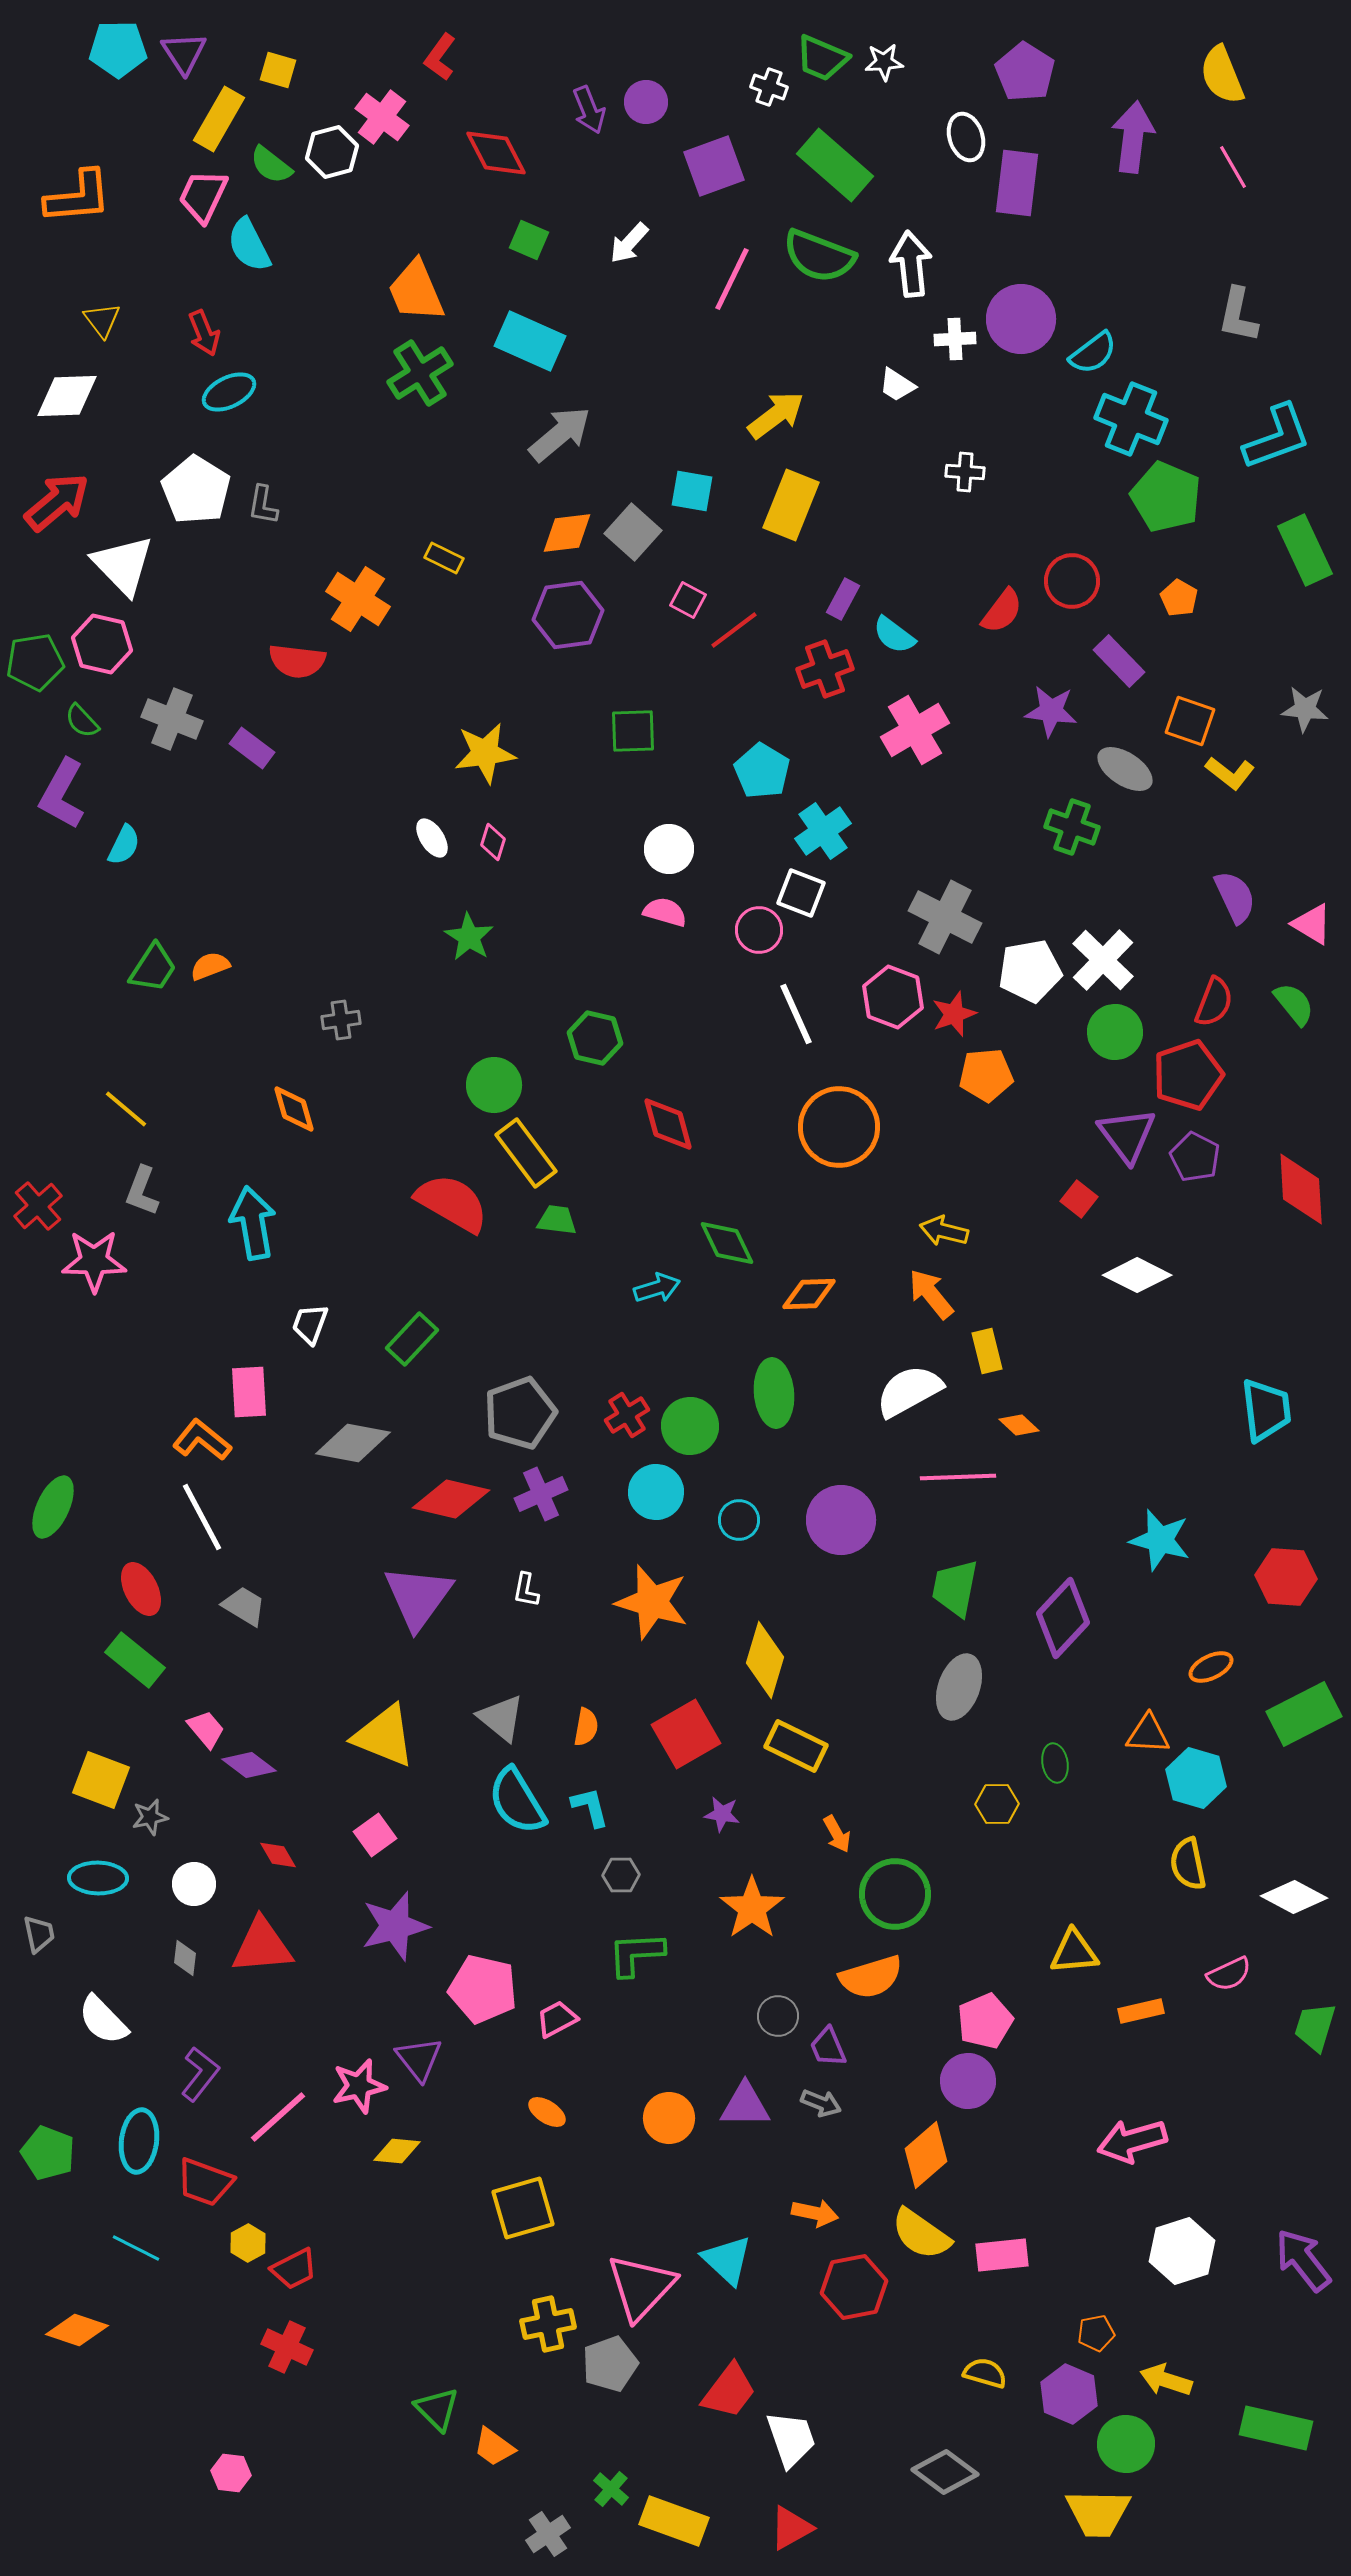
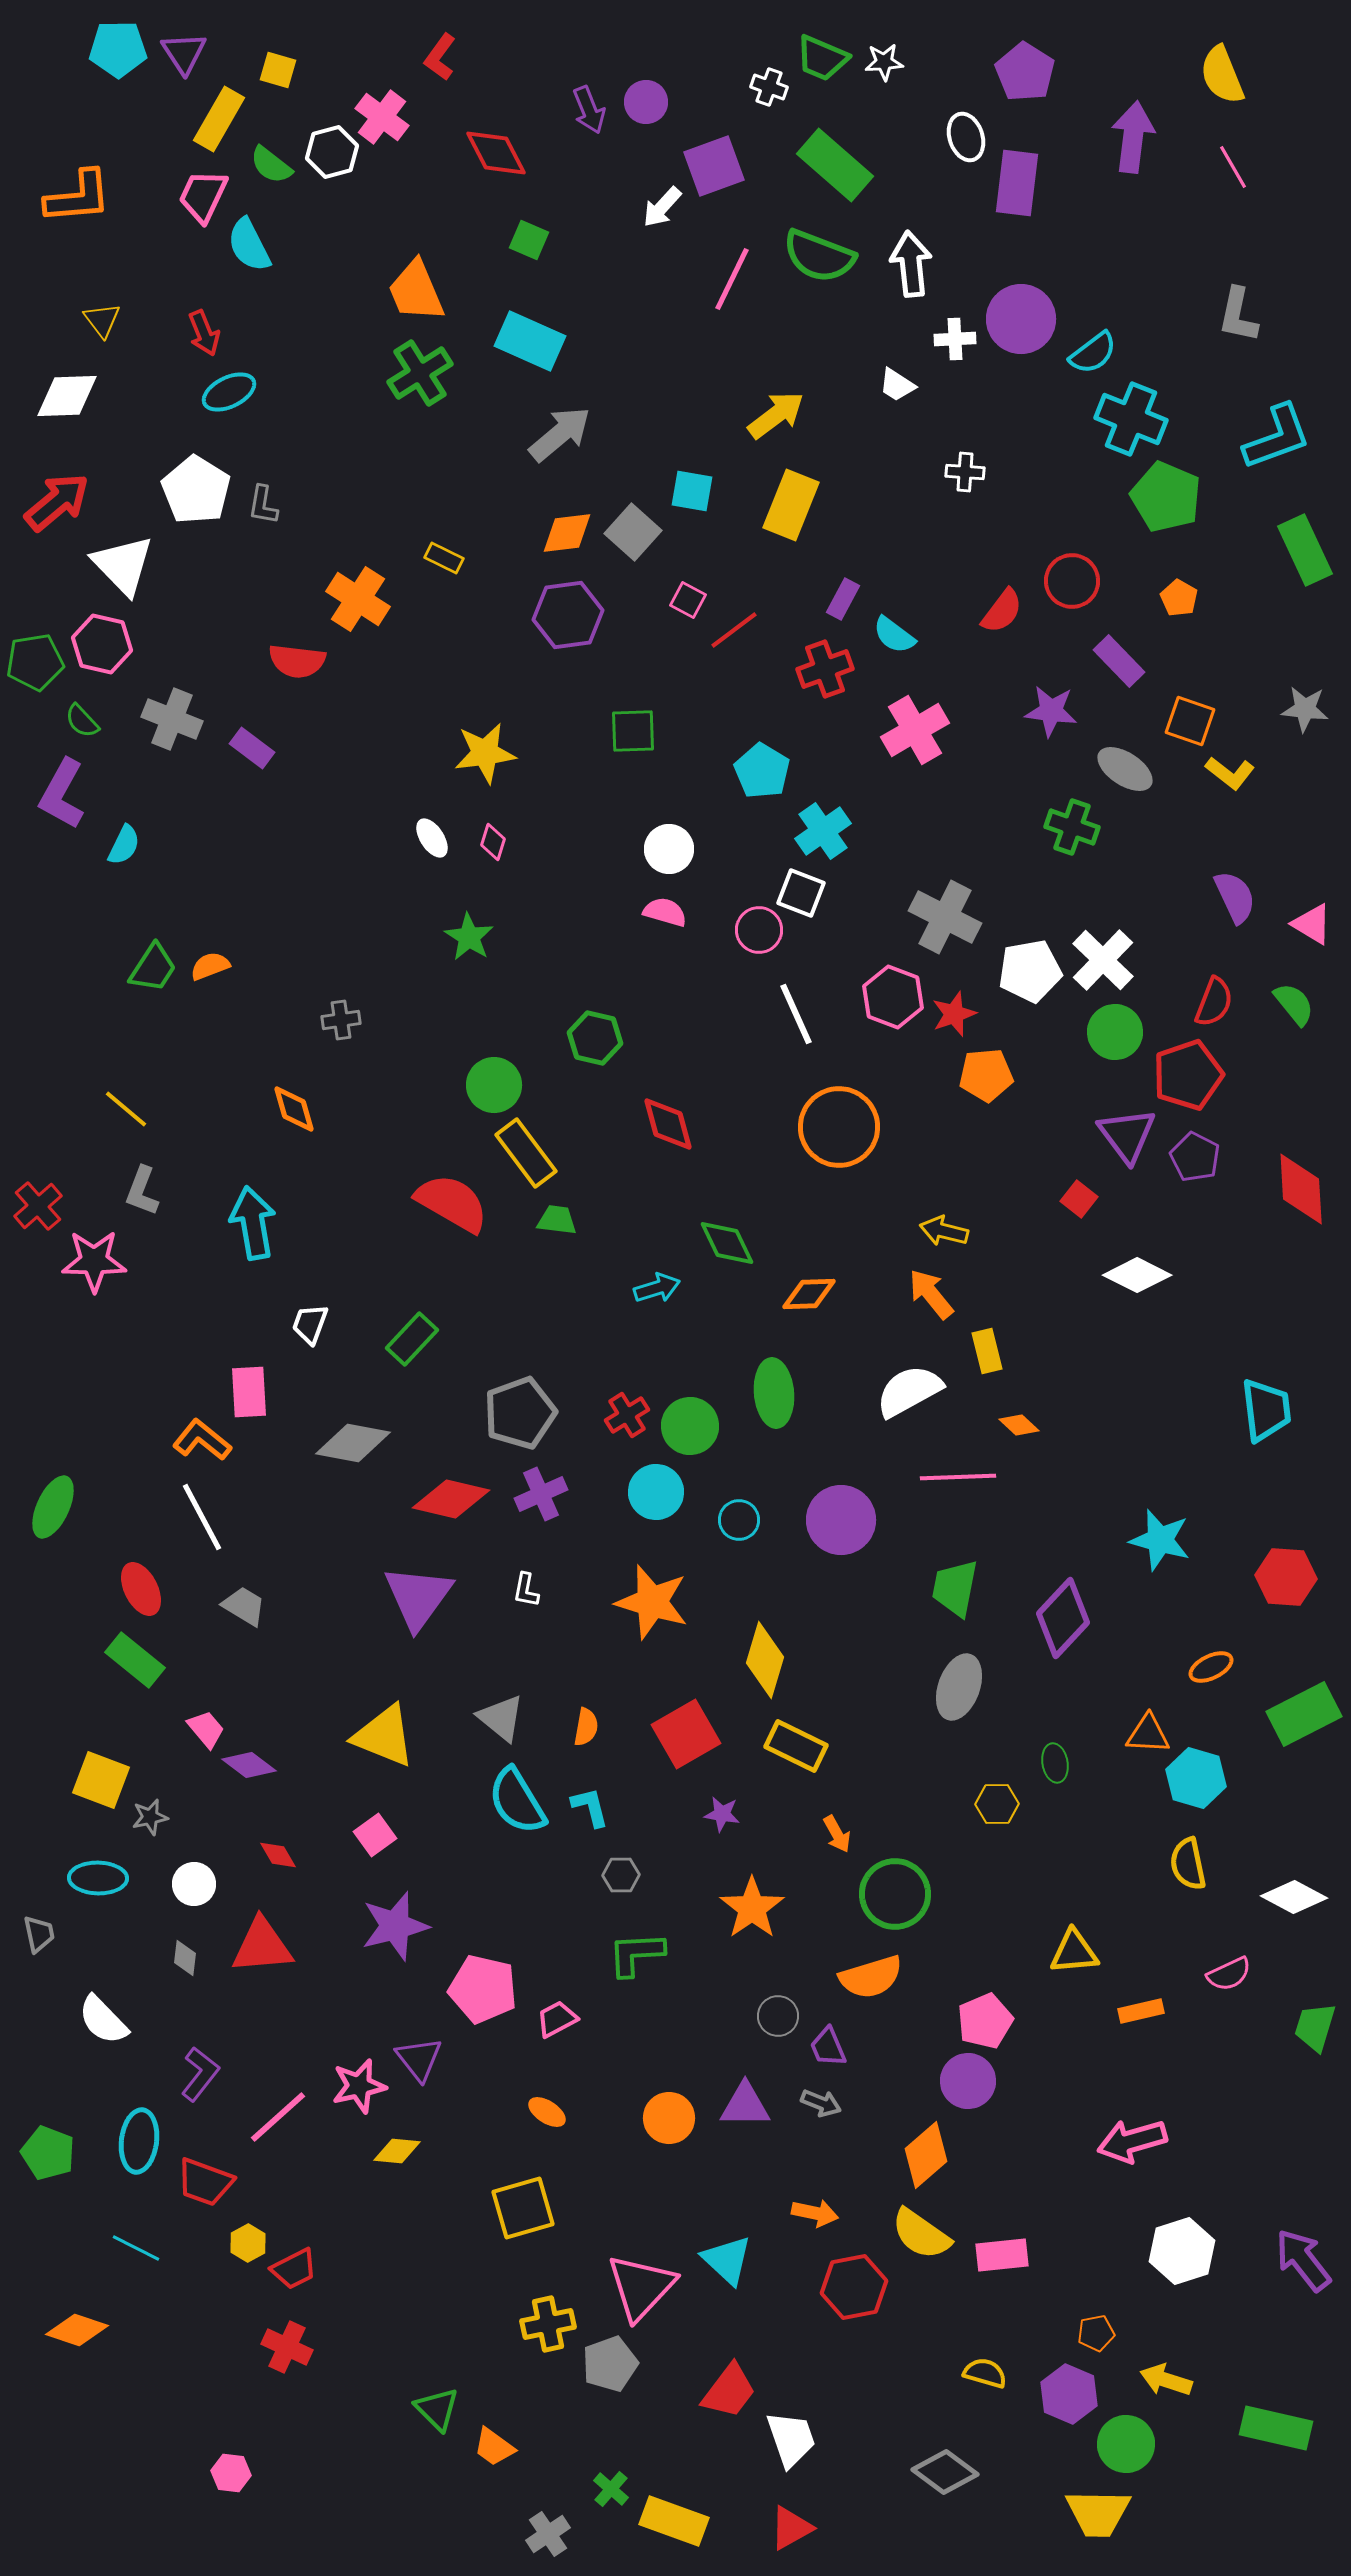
white arrow at (629, 243): moved 33 px right, 36 px up
